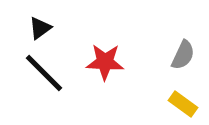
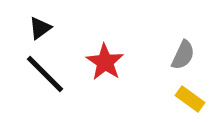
red star: rotated 30 degrees clockwise
black line: moved 1 px right, 1 px down
yellow rectangle: moved 7 px right, 5 px up
